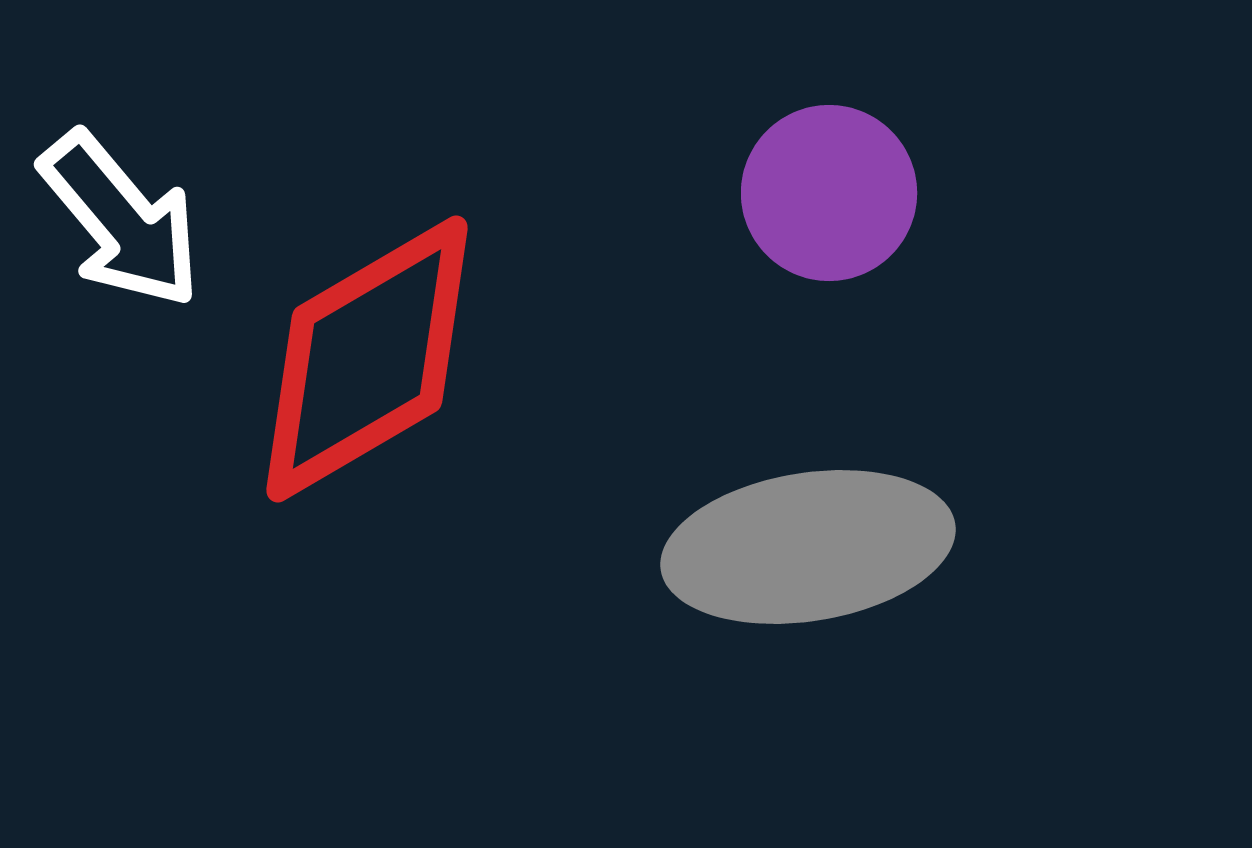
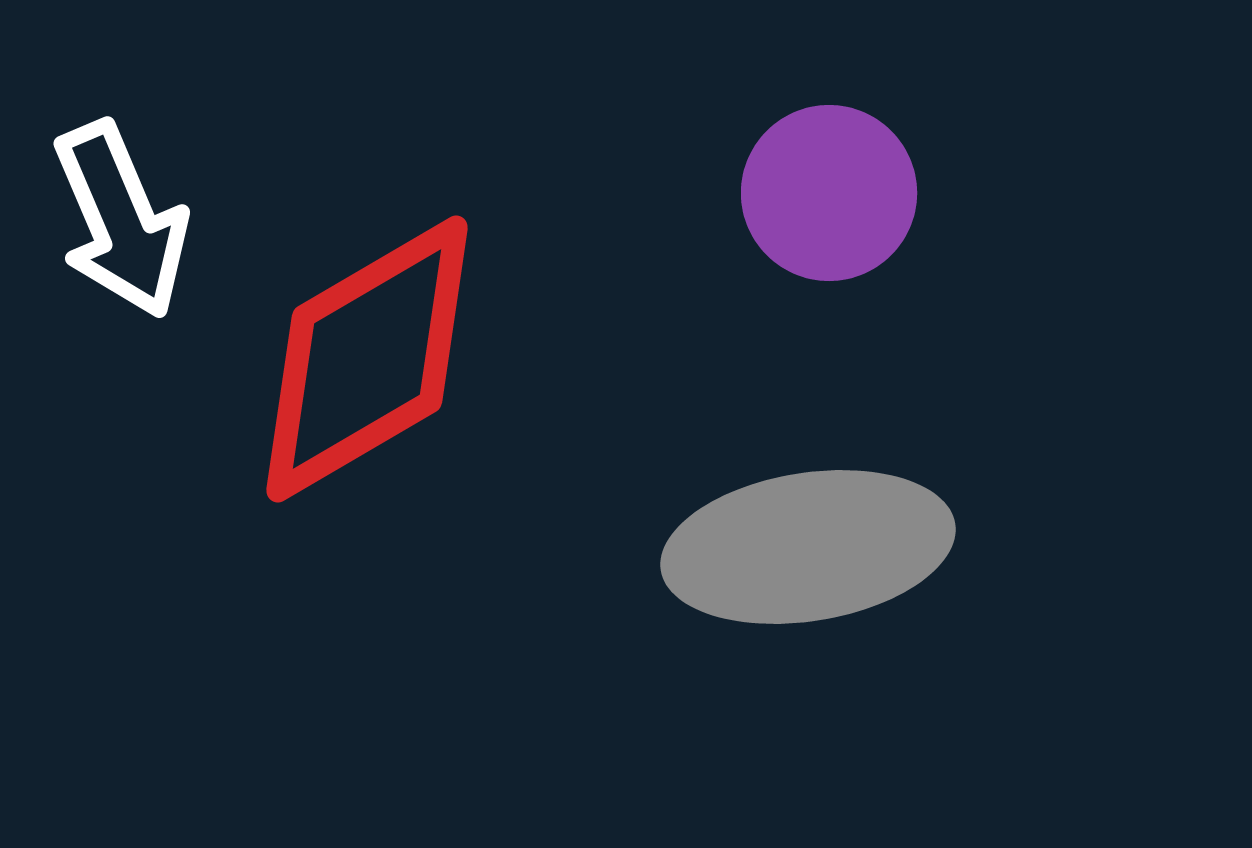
white arrow: rotated 17 degrees clockwise
